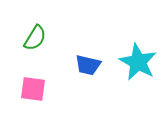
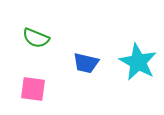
green semicircle: moved 1 px right; rotated 80 degrees clockwise
blue trapezoid: moved 2 px left, 2 px up
